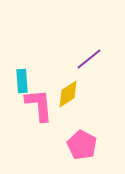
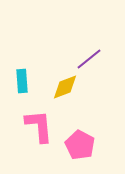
yellow diamond: moved 3 px left, 7 px up; rotated 12 degrees clockwise
pink L-shape: moved 21 px down
pink pentagon: moved 2 px left
